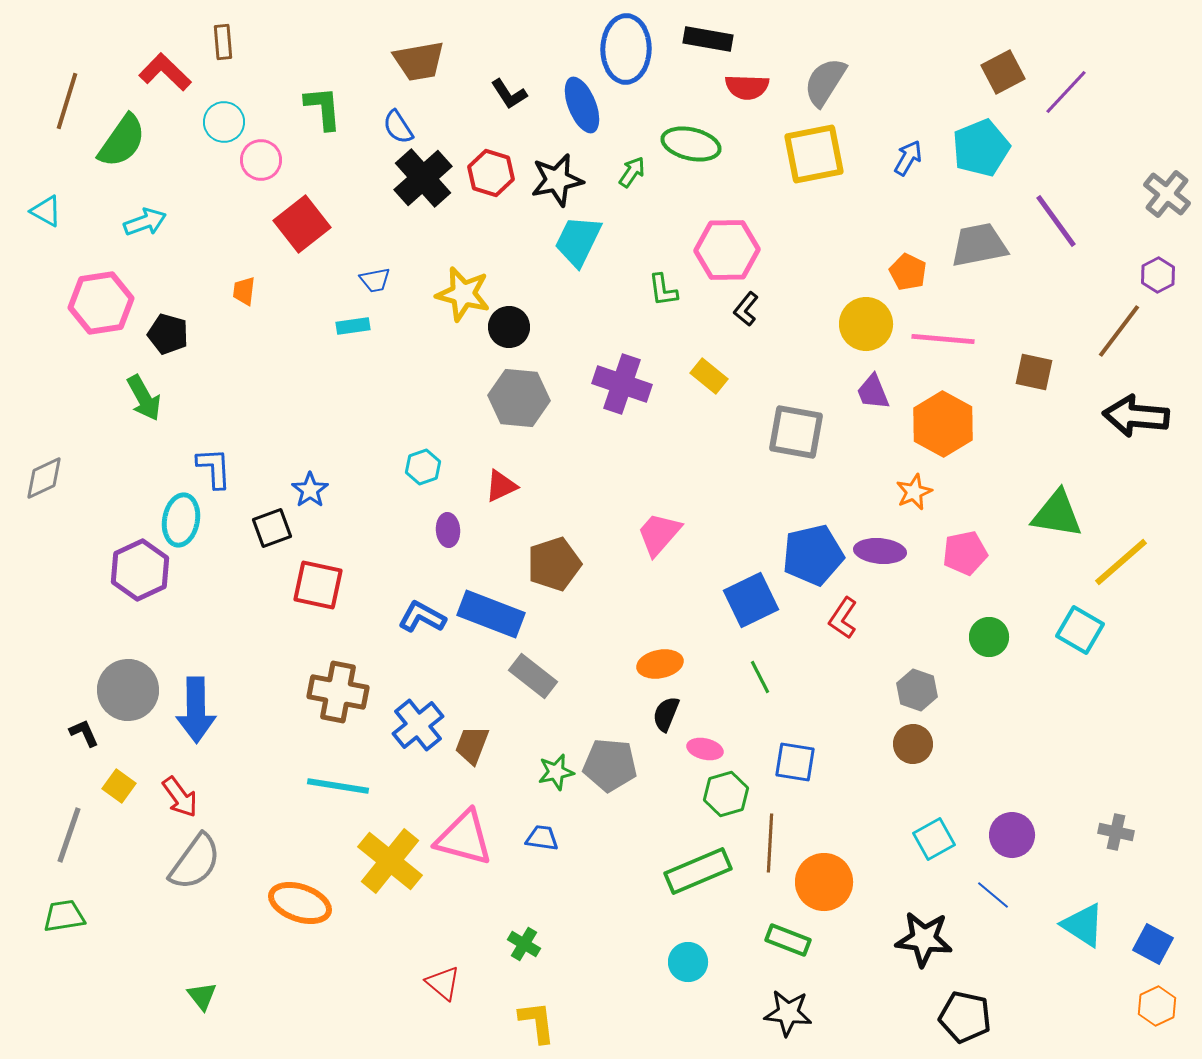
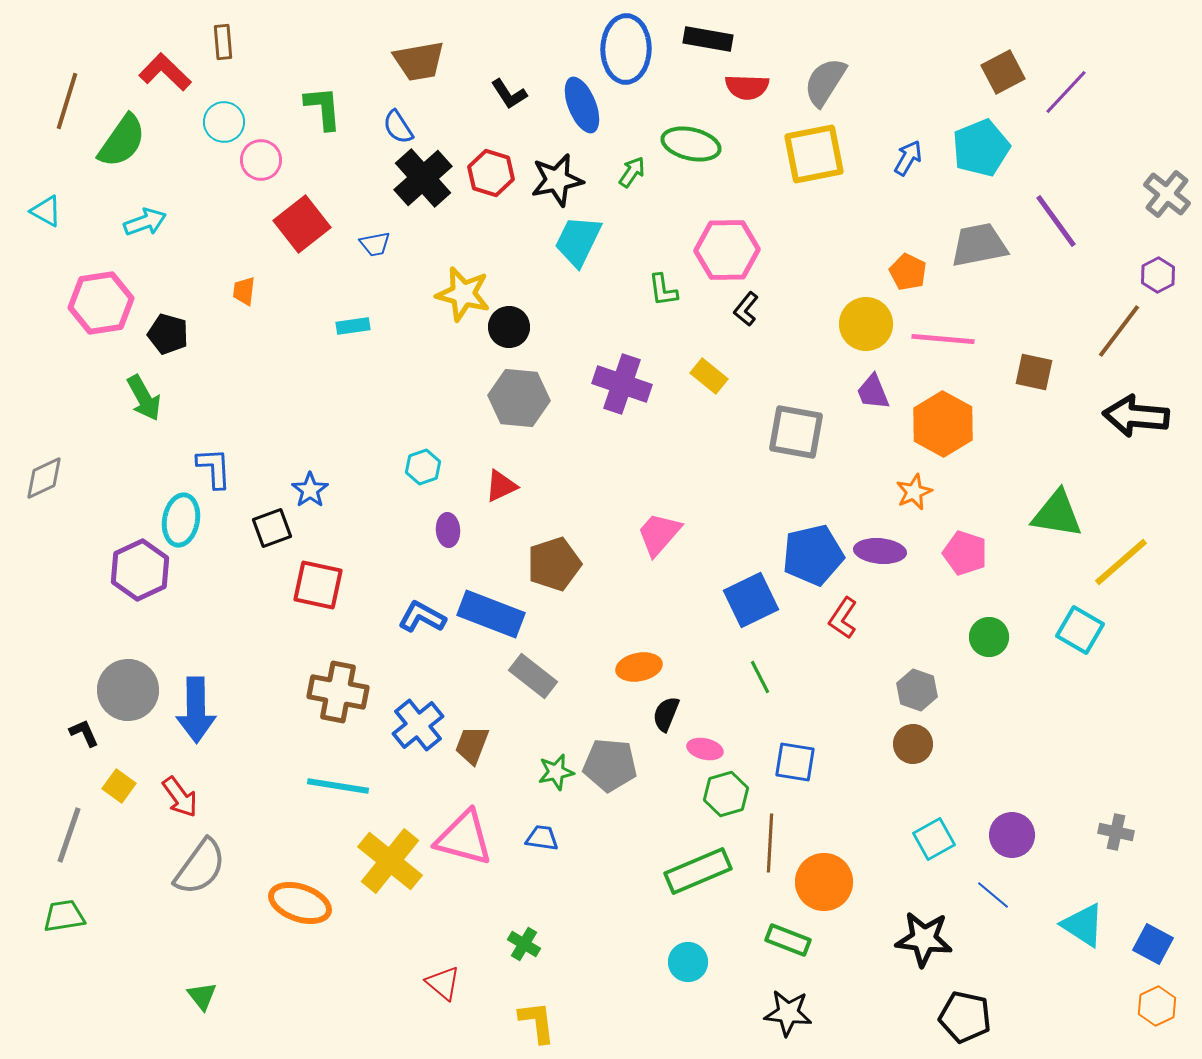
blue trapezoid at (375, 280): moved 36 px up
pink pentagon at (965, 553): rotated 30 degrees clockwise
orange ellipse at (660, 664): moved 21 px left, 3 px down
gray semicircle at (195, 862): moved 5 px right, 5 px down
